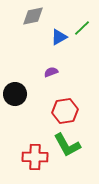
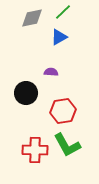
gray diamond: moved 1 px left, 2 px down
green line: moved 19 px left, 16 px up
purple semicircle: rotated 24 degrees clockwise
black circle: moved 11 px right, 1 px up
red hexagon: moved 2 px left
red cross: moved 7 px up
